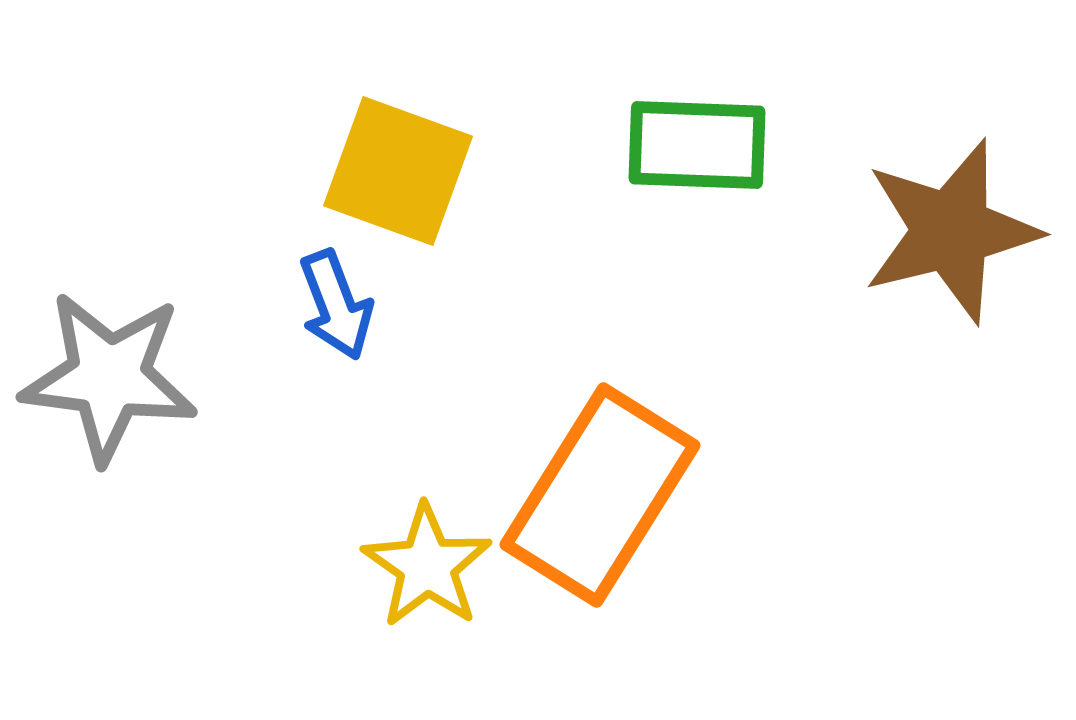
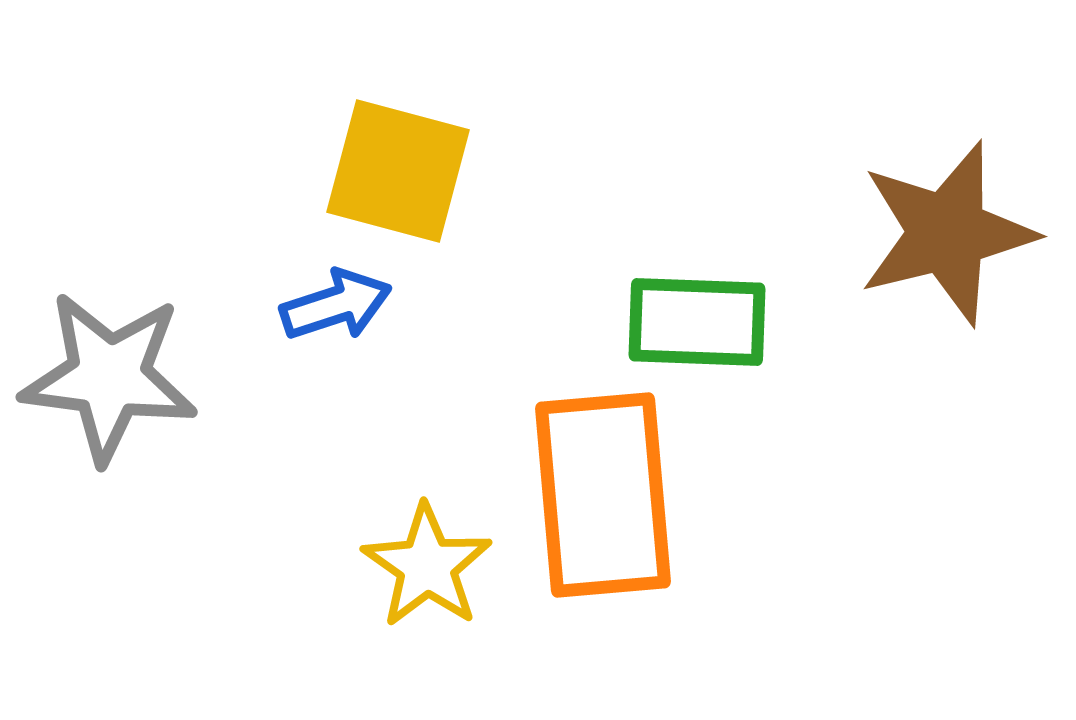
green rectangle: moved 177 px down
yellow square: rotated 5 degrees counterclockwise
brown star: moved 4 px left, 2 px down
blue arrow: rotated 87 degrees counterclockwise
orange rectangle: moved 3 px right; rotated 37 degrees counterclockwise
